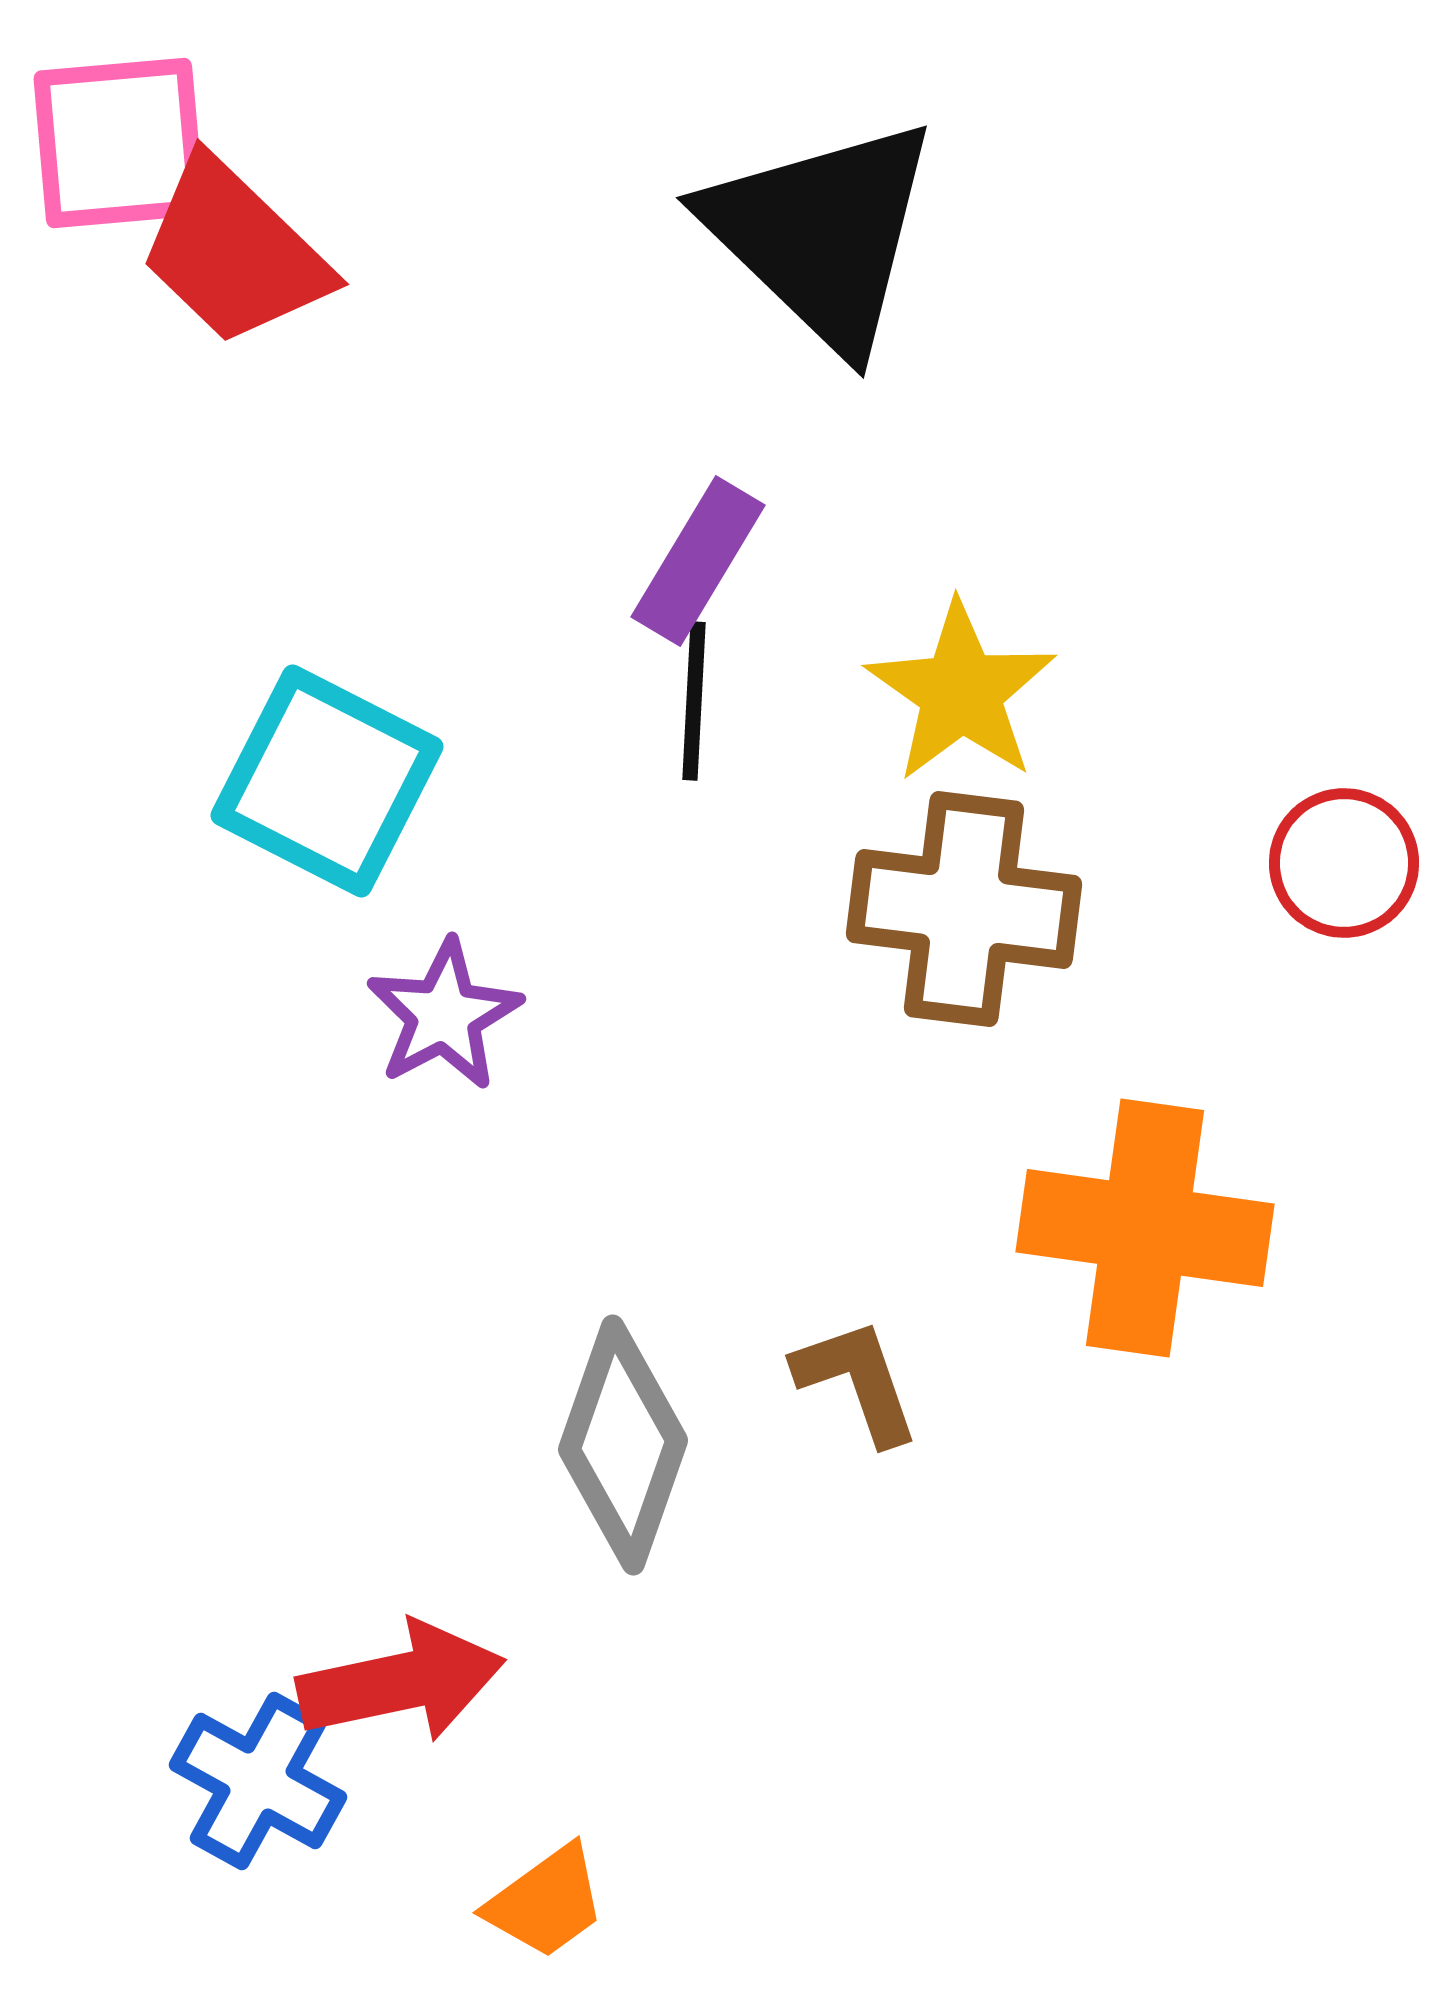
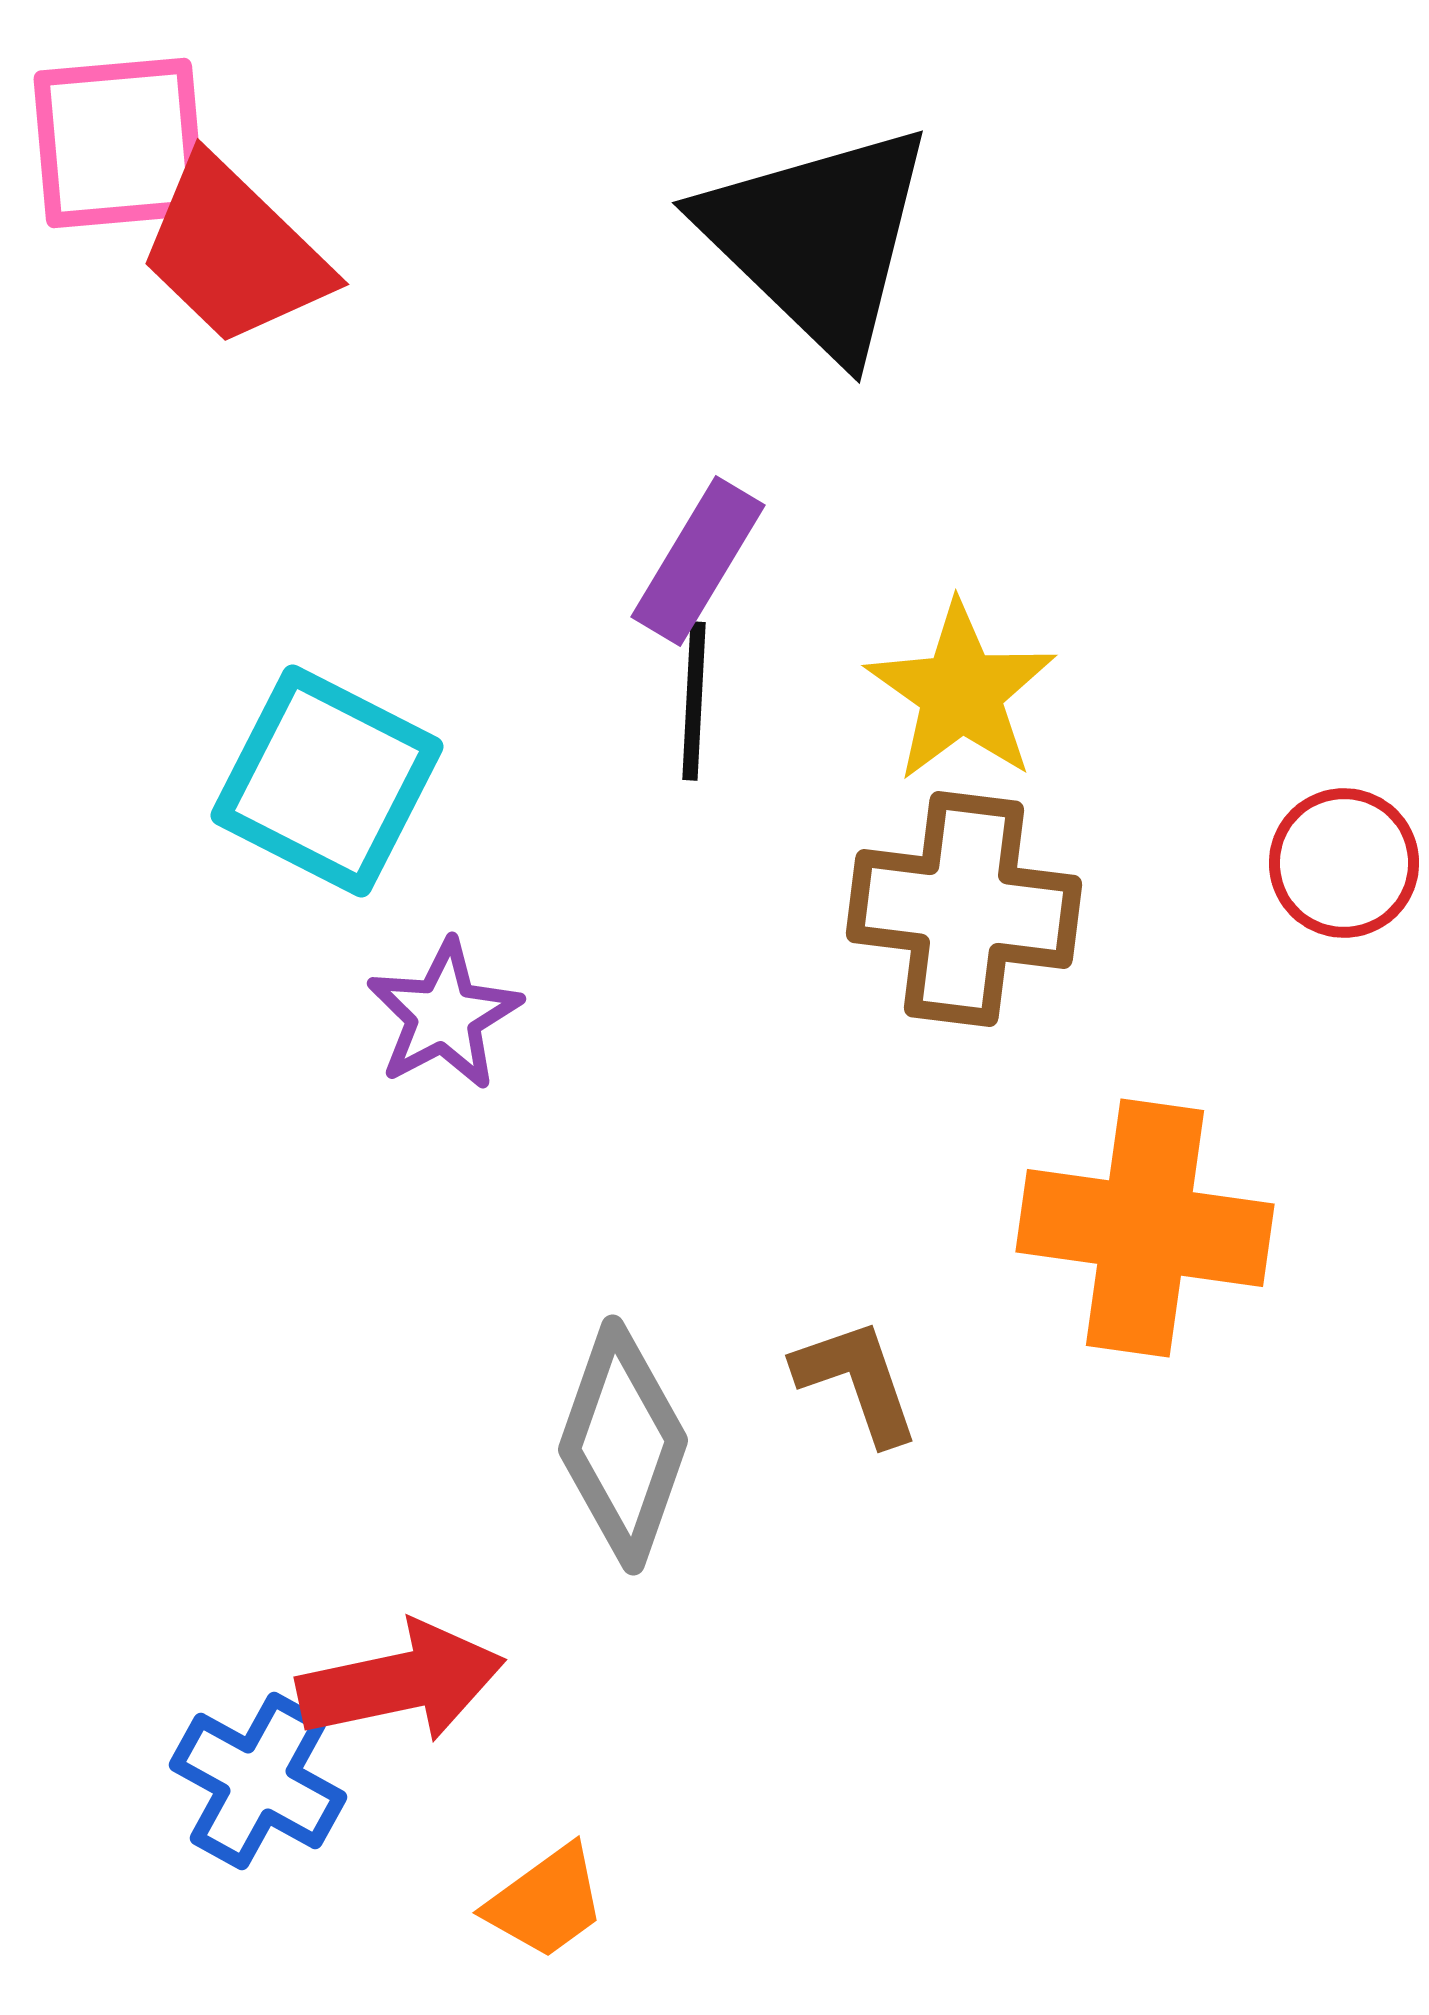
black triangle: moved 4 px left, 5 px down
